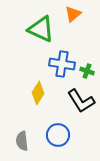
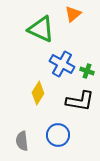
blue cross: rotated 20 degrees clockwise
black L-shape: moved 1 px left; rotated 48 degrees counterclockwise
